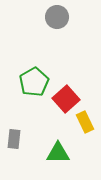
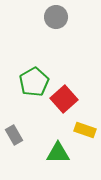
gray circle: moved 1 px left
red square: moved 2 px left
yellow rectangle: moved 8 px down; rotated 45 degrees counterclockwise
gray rectangle: moved 4 px up; rotated 36 degrees counterclockwise
